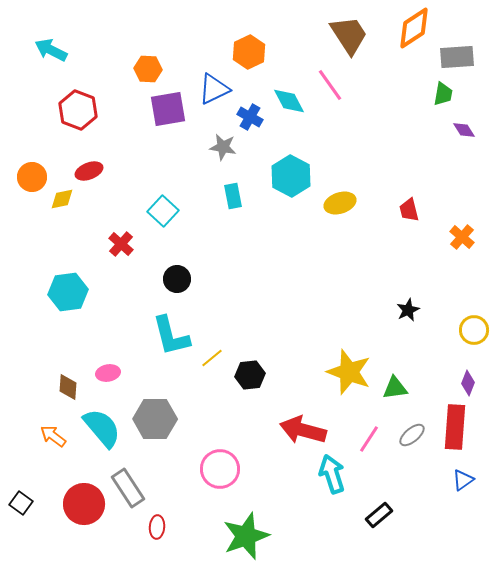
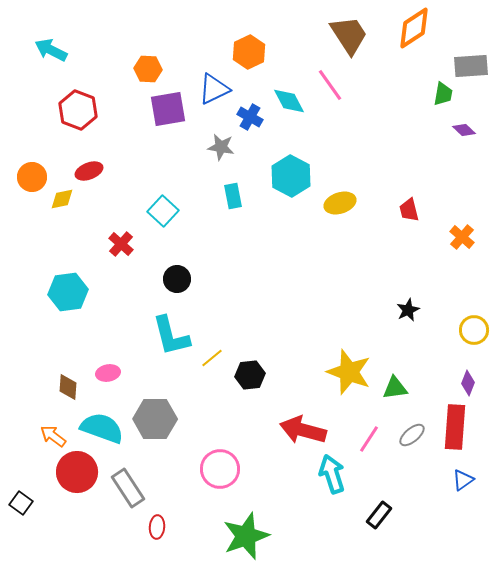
gray rectangle at (457, 57): moved 14 px right, 9 px down
purple diamond at (464, 130): rotated 15 degrees counterclockwise
gray star at (223, 147): moved 2 px left
cyan semicircle at (102, 428): rotated 30 degrees counterclockwise
red circle at (84, 504): moved 7 px left, 32 px up
black rectangle at (379, 515): rotated 12 degrees counterclockwise
